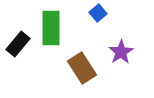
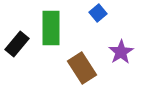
black rectangle: moved 1 px left
